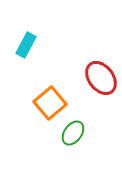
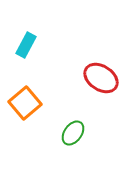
red ellipse: rotated 20 degrees counterclockwise
orange square: moved 25 px left
